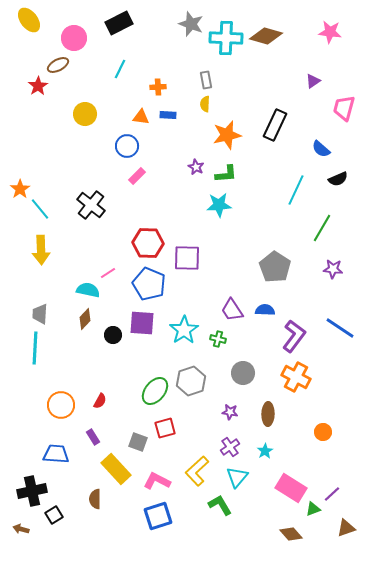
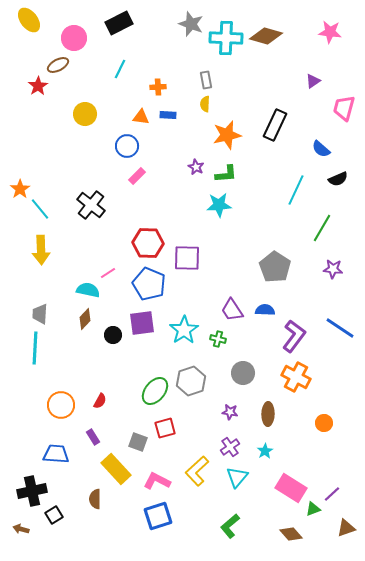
purple square at (142, 323): rotated 12 degrees counterclockwise
orange circle at (323, 432): moved 1 px right, 9 px up
green L-shape at (220, 505): moved 10 px right, 21 px down; rotated 100 degrees counterclockwise
